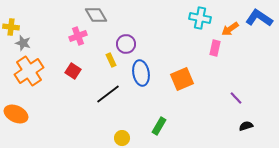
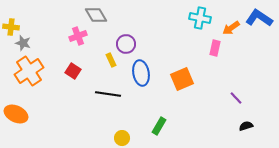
orange arrow: moved 1 px right, 1 px up
black line: rotated 45 degrees clockwise
